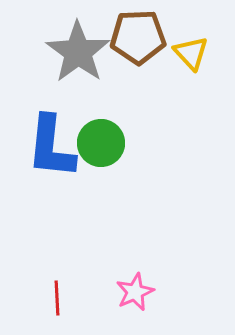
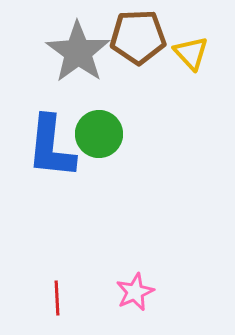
green circle: moved 2 px left, 9 px up
